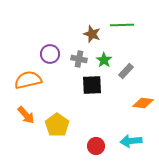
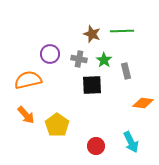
green line: moved 6 px down
gray rectangle: rotated 56 degrees counterclockwise
cyan arrow: moved 1 px down; rotated 110 degrees counterclockwise
